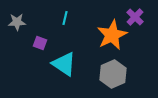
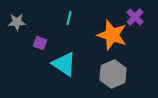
cyan line: moved 4 px right
orange star: rotated 28 degrees counterclockwise
